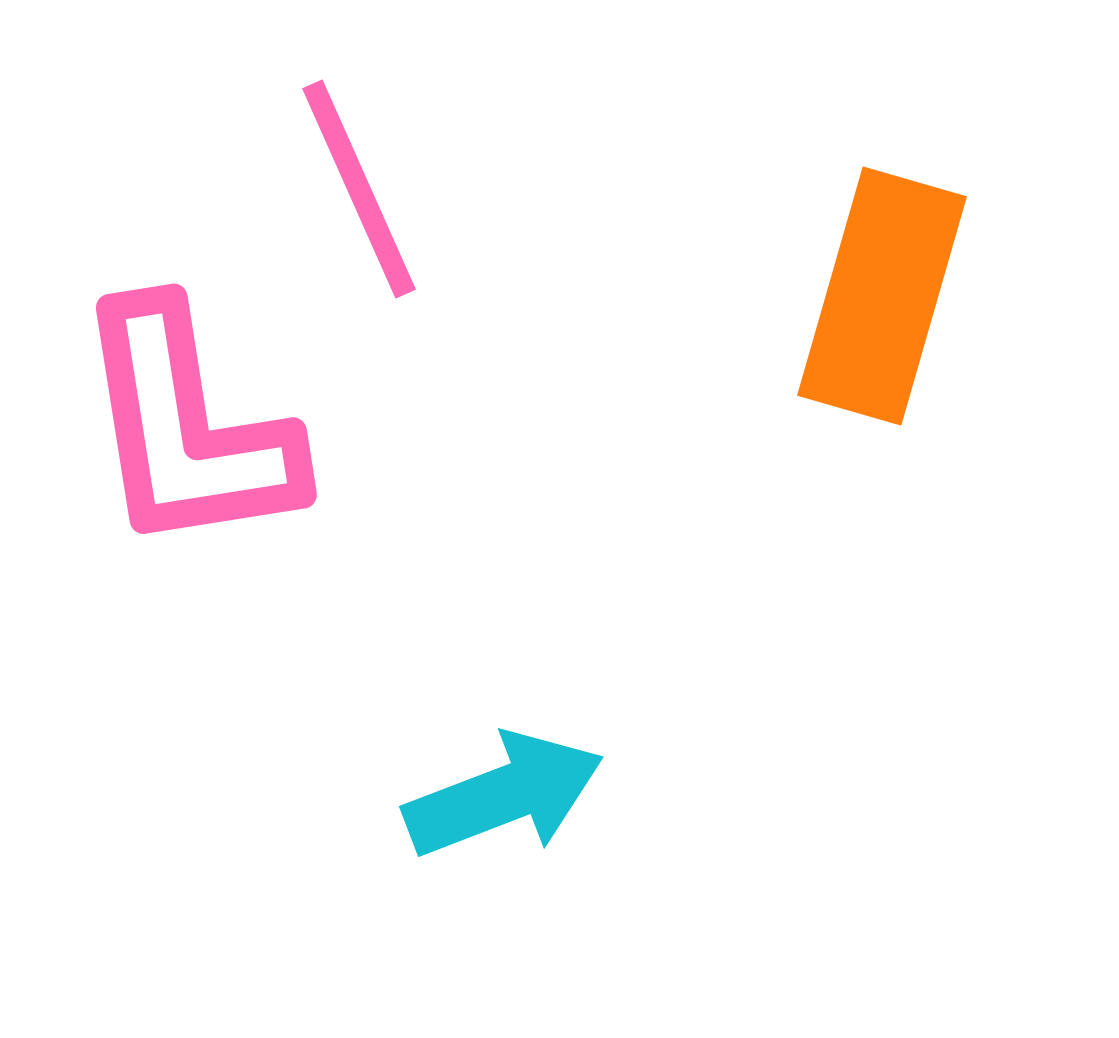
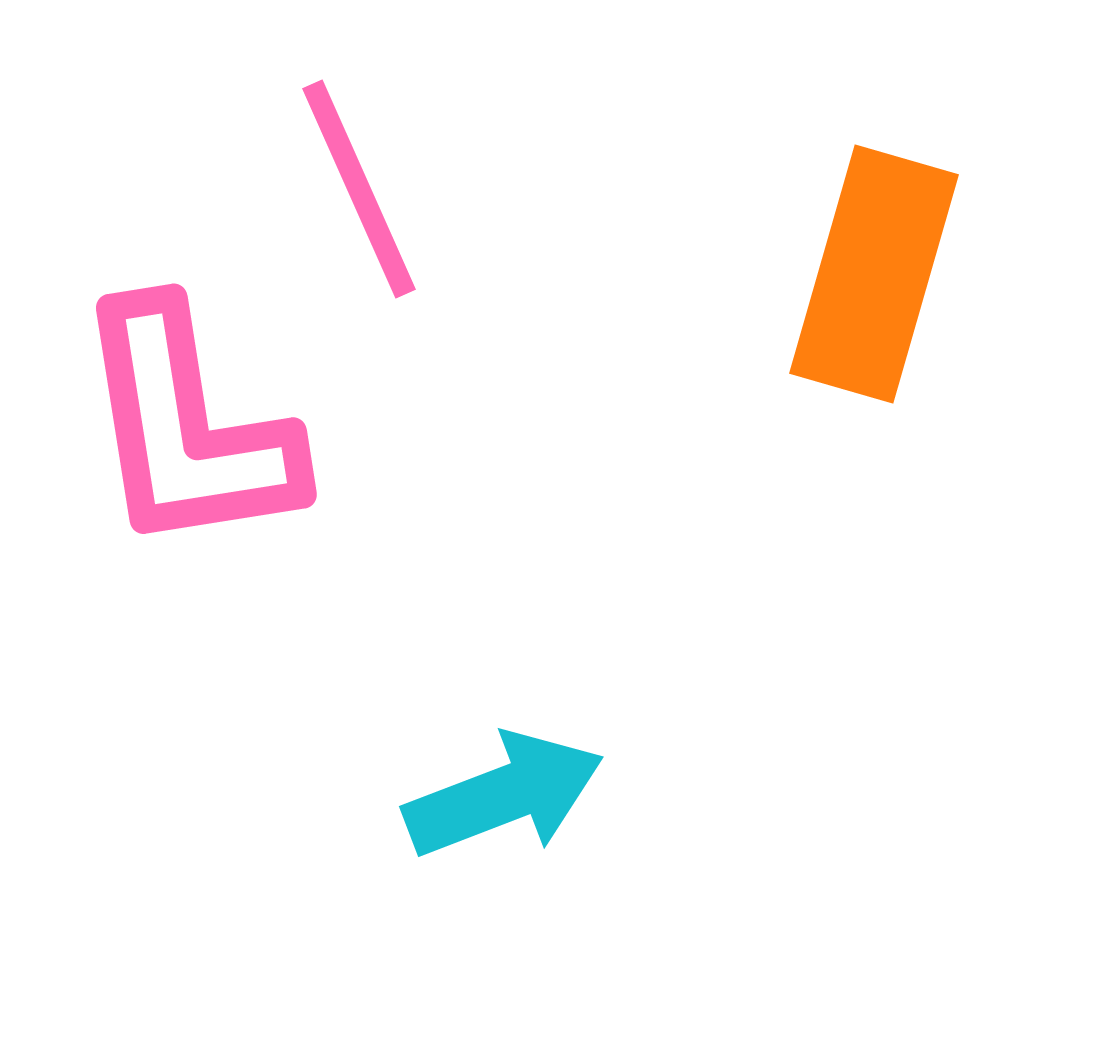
orange rectangle: moved 8 px left, 22 px up
